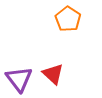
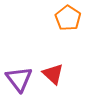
orange pentagon: moved 1 px up
